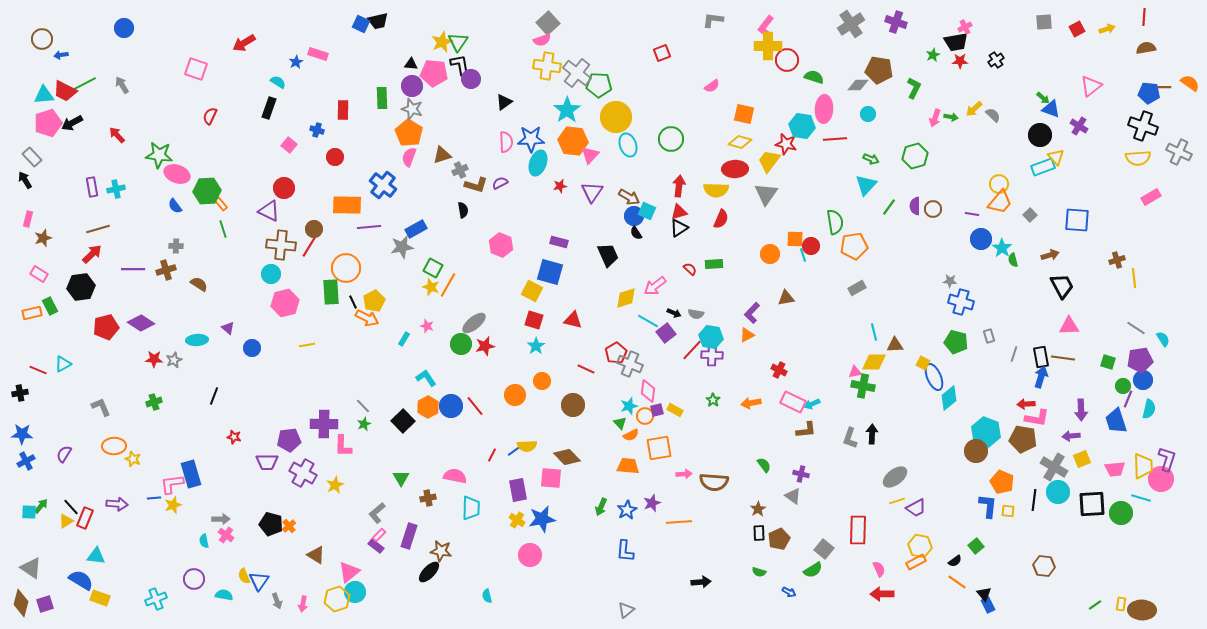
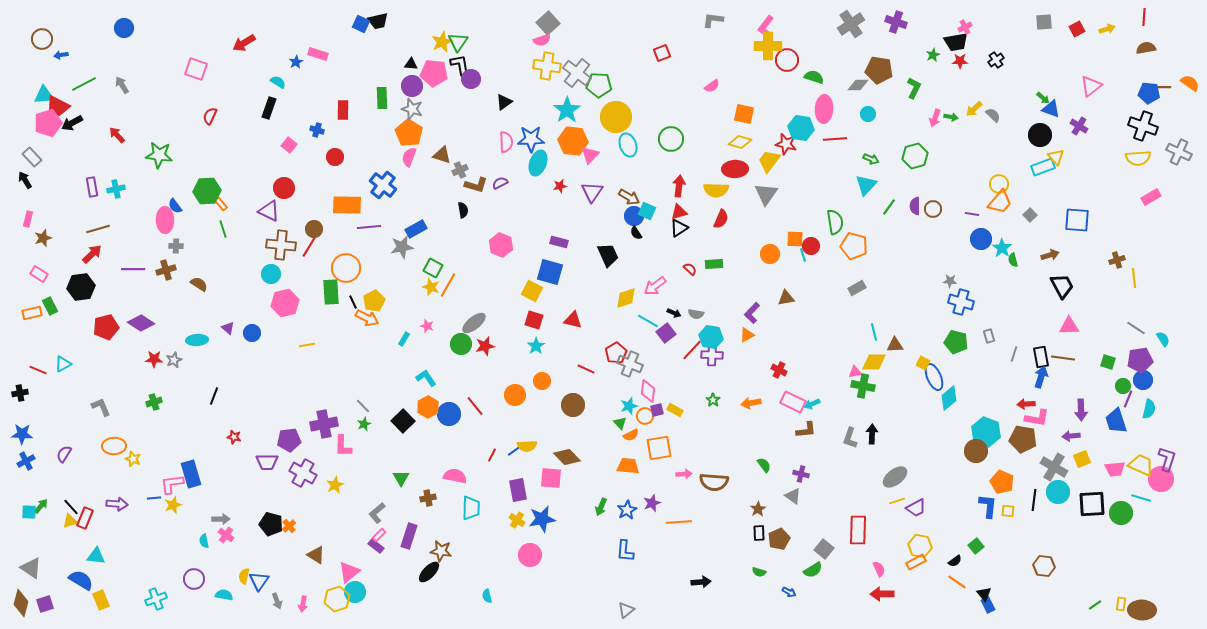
red trapezoid at (65, 91): moved 7 px left, 15 px down
cyan hexagon at (802, 126): moved 1 px left, 2 px down
brown triangle at (442, 155): rotated 36 degrees clockwise
pink ellipse at (177, 174): moved 12 px left, 46 px down; rotated 70 degrees clockwise
orange pentagon at (854, 246): rotated 24 degrees clockwise
blue circle at (252, 348): moved 15 px up
blue circle at (451, 406): moved 2 px left, 8 px down
purple cross at (324, 424): rotated 12 degrees counterclockwise
yellow trapezoid at (1143, 466): moved 2 px left, 1 px up; rotated 64 degrees counterclockwise
yellow triangle at (66, 521): moved 4 px right; rotated 14 degrees clockwise
yellow semicircle at (244, 576): rotated 35 degrees clockwise
yellow rectangle at (100, 598): moved 1 px right, 2 px down; rotated 48 degrees clockwise
